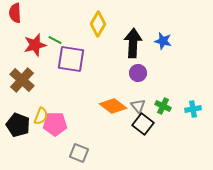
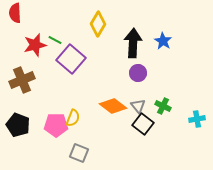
blue star: rotated 18 degrees clockwise
purple square: rotated 32 degrees clockwise
brown cross: rotated 25 degrees clockwise
cyan cross: moved 4 px right, 10 px down
yellow semicircle: moved 32 px right, 2 px down
pink pentagon: moved 1 px right, 1 px down
